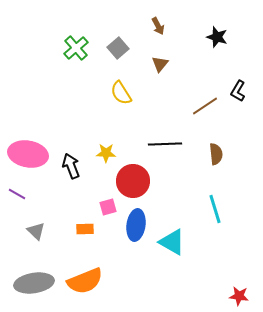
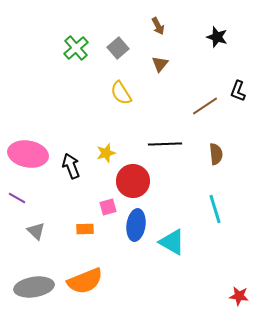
black L-shape: rotated 10 degrees counterclockwise
yellow star: rotated 18 degrees counterclockwise
purple line: moved 4 px down
gray ellipse: moved 4 px down
